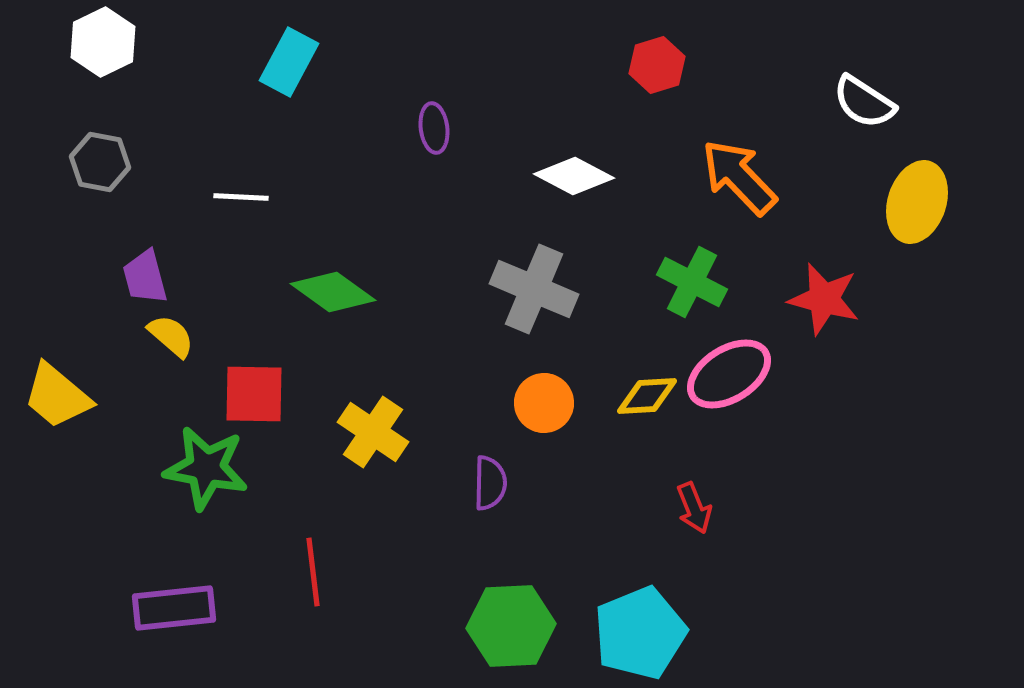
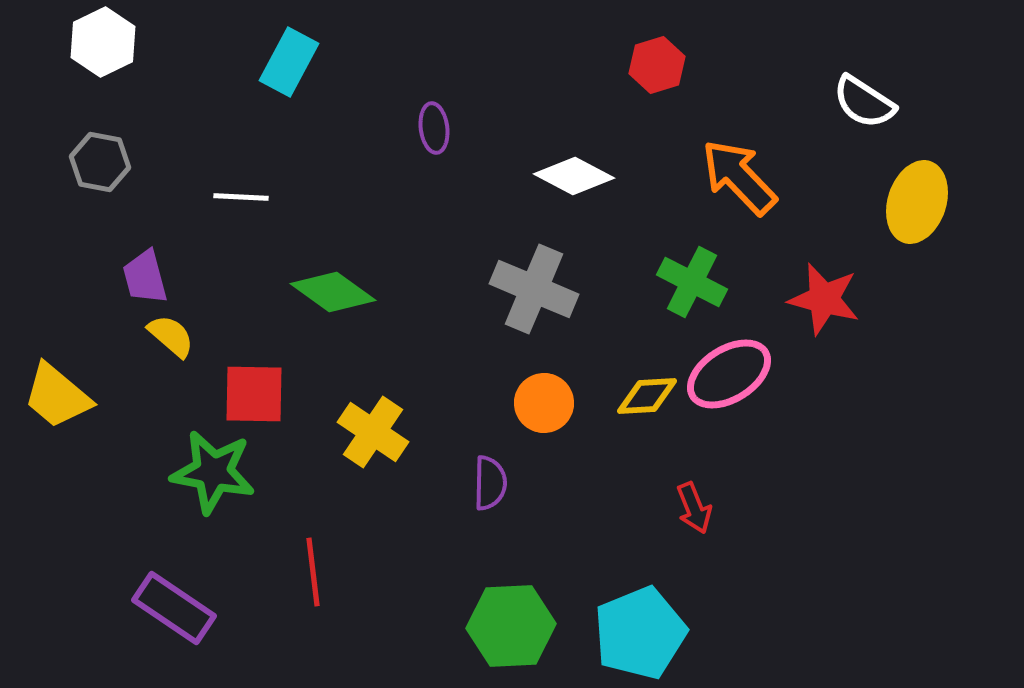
green star: moved 7 px right, 4 px down
purple rectangle: rotated 40 degrees clockwise
